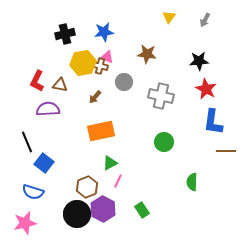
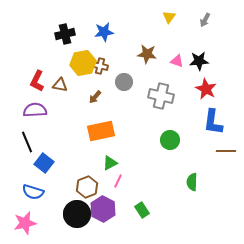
pink triangle: moved 70 px right, 4 px down
purple semicircle: moved 13 px left, 1 px down
green circle: moved 6 px right, 2 px up
